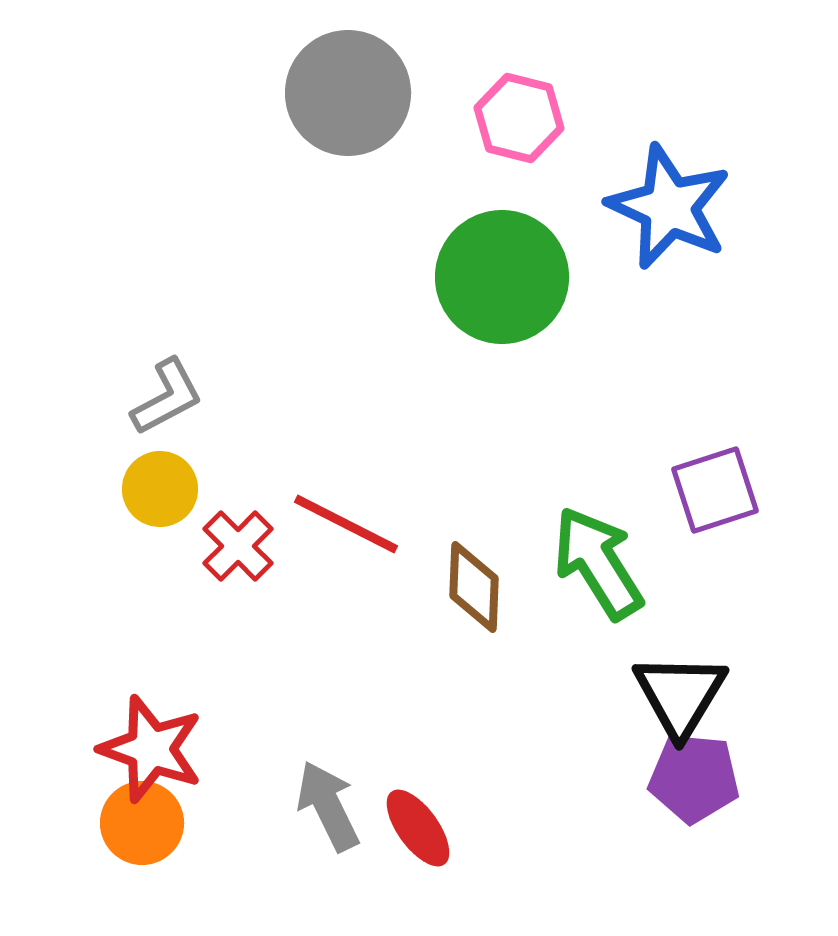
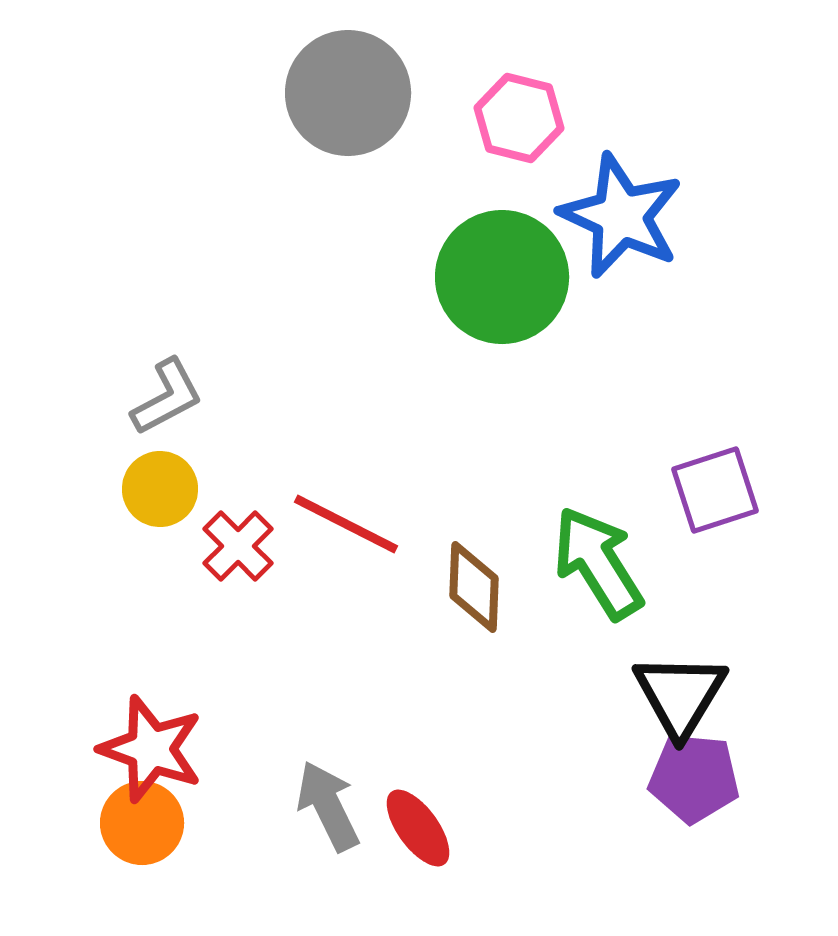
blue star: moved 48 px left, 9 px down
